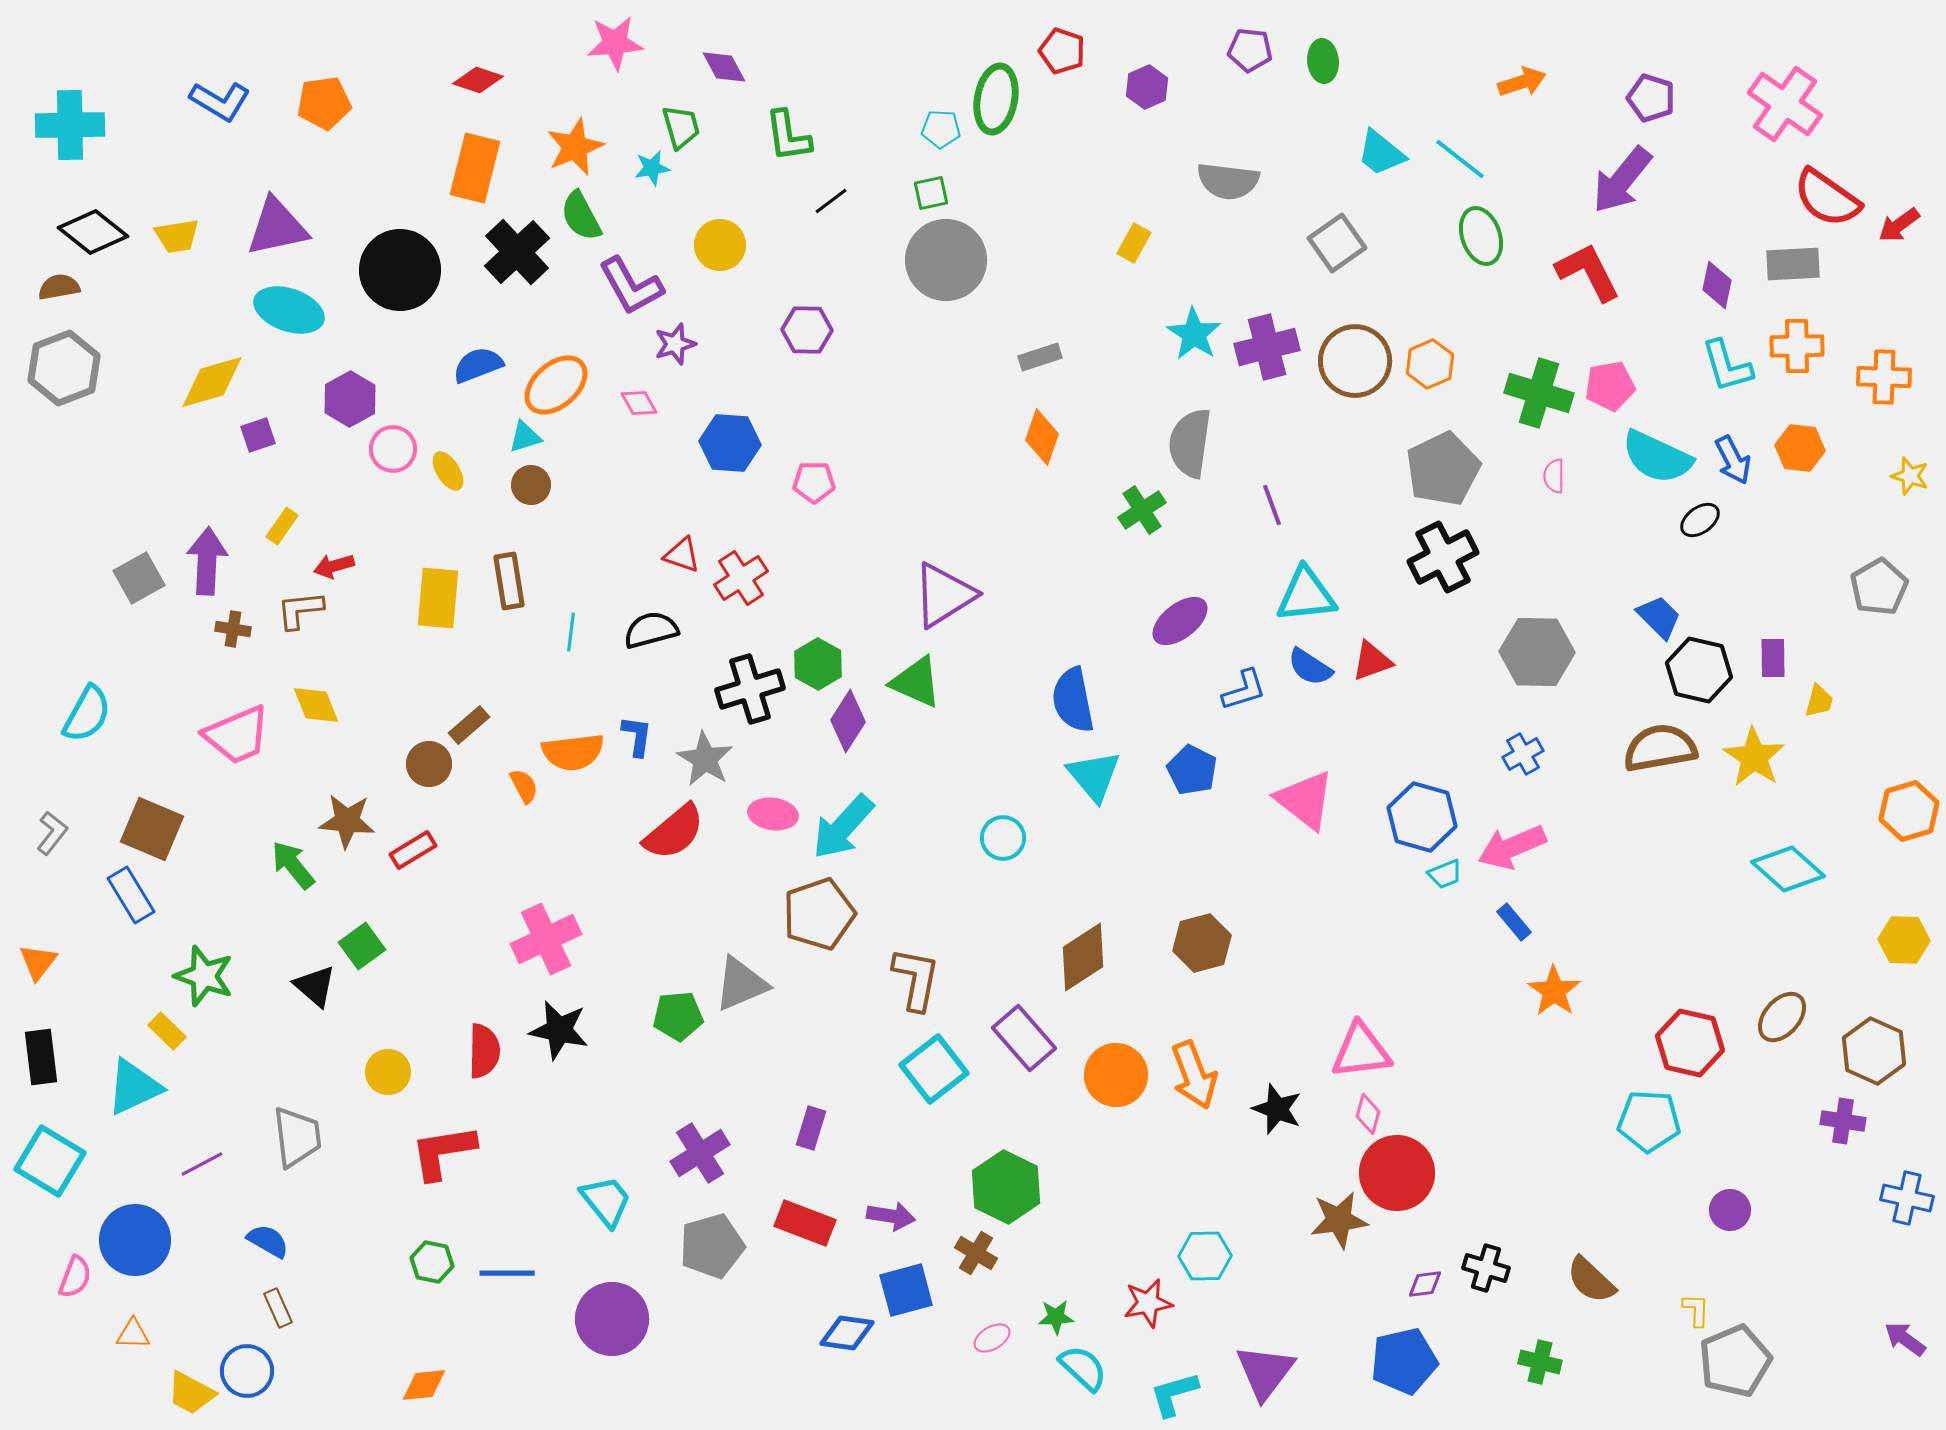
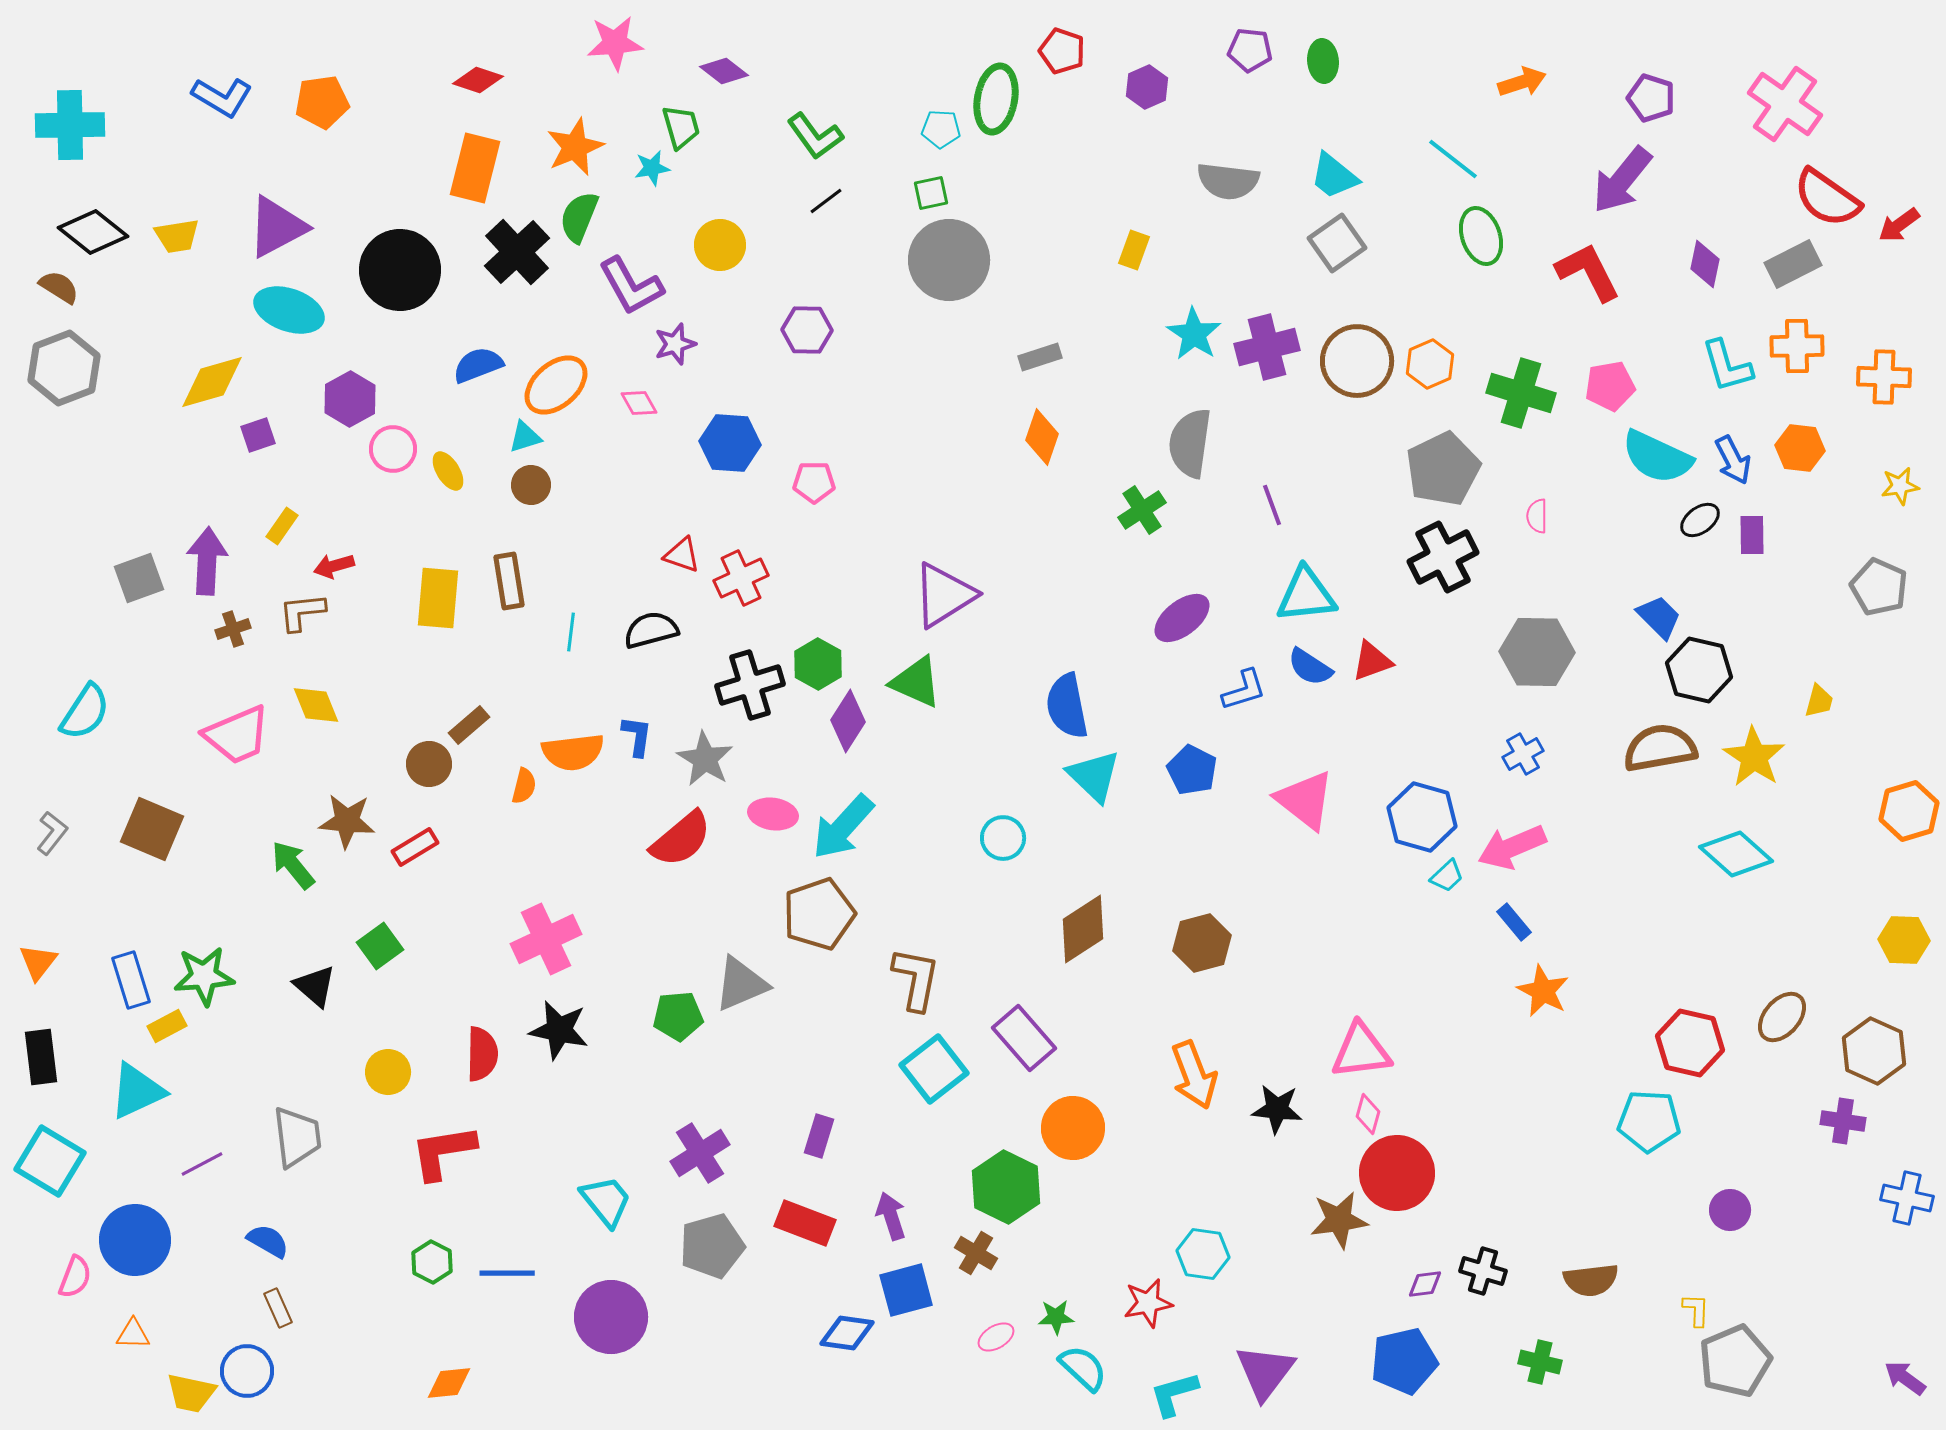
purple diamond at (724, 67): moved 4 px down; rotated 24 degrees counterclockwise
blue L-shape at (220, 101): moved 2 px right, 4 px up
orange pentagon at (324, 103): moved 2 px left, 1 px up
green L-shape at (788, 136): moved 27 px right; rotated 28 degrees counterclockwise
cyan trapezoid at (1381, 153): moved 47 px left, 23 px down
cyan line at (1460, 159): moved 7 px left
black line at (831, 201): moved 5 px left
green semicircle at (581, 216): moved 2 px left, 1 px down; rotated 50 degrees clockwise
purple triangle at (277, 227): rotated 16 degrees counterclockwise
yellow rectangle at (1134, 243): moved 7 px down; rotated 9 degrees counterclockwise
gray circle at (946, 260): moved 3 px right
gray rectangle at (1793, 264): rotated 24 degrees counterclockwise
purple diamond at (1717, 285): moved 12 px left, 21 px up
brown semicircle at (59, 287): rotated 42 degrees clockwise
brown circle at (1355, 361): moved 2 px right
green cross at (1539, 393): moved 18 px left
pink semicircle at (1554, 476): moved 17 px left, 40 px down
yellow star at (1910, 476): moved 10 px left, 10 px down; rotated 27 degrees counterclockwise
gray square at (139, 578): rotated 9 degrees clockwise
red cross at (741, 578): rotated 8 degrees clockwise
gray pentagon at (1879, 587): rotated 18 degrees counterclockwise
brown L-shape at (300, 610): moved 2 px right, 2 px down
purple ellipse at (1180, 621): moved 2 px right, 3 px up
brown cross at (233, 629): rotated 28 degrees counterclockwise
purple rectangle at (1773, 658): moved 21 px left, 123 px up
black cross at (750, 689): moved 4 px up
blue semicircle at (1073, 700): moved 6 px left, 6 px down
cyan semicircle at (87, 714): moved 2 px left, 2 px up; rotated 4 degrees clockwise
cyan triangle at (1094, 776): rotated 6 degrees counterclockwise
orange semicircle at (524, 786): rotated 42 degrees clockwise
red semicircle at (674, 832): moved 7 px right, 7 px down
red rectangle at (413, 850): moved 2 px right, 3 px up
cyan diamond at (1788, 869): moved 52 px left, 15 px up
cyan trapezoid at (1445, 874): moved 2 px right, 2 px down; rotated 21 degrees counterclockwise
blue rectangle at (131, 895): moved 85 px down; rotated 14 degrees clockwise
green square at (362, 946): moved 18 px right
brown diamond at (1083, 957): moved 28 px up
green star at (204, 976): rotated 24 degrees counterclockwise
orange star at (1554, 991): moved 11 px left; rotated 8 degrees counterclockwise
yellow rectangle at (167, 1031): moved 5 px up; rotated 72 degrees counterclockwise
red semicircle at (484, 1051): moved 2 px left, 3 px down
orange circle at (1116, 1075): moved 43 px left, 53 px down
cyan triangle at (134, 1087): moved 3 px right, 4 px down
black star at (1277, 1109): rotated 15 degrees counterclockwise
purple rectangle at (811, 1128): moved 8 px right, 8 px down
purple arrow at (891, 1216): rotated 117 degrees counterclockwise
cyan hexagon at (1205, 1256): moved 2 px left, 2 px up; rotated 9 degrees clockwise
green hexagon at (432, 1262): rotated 15 degrees clockwise
black cross at (1486, 1268): moved 3 px left, 3 px down
brown semicircle at (1591, 1280): rotated 50 degrees counterclockwise
purple circle at (612, 1319): moved 1 px left, 2 px up
pink ellipse at (992, 1338): moved 4 px right, 1 px up
purple arrow at (1905, 1339): moved 39 px down
orange diamond at (424, 1385): moved 25 px right, 2 px up
yellow trapezoid at (191, 1393): rotated 16 degrees counterclockwise
